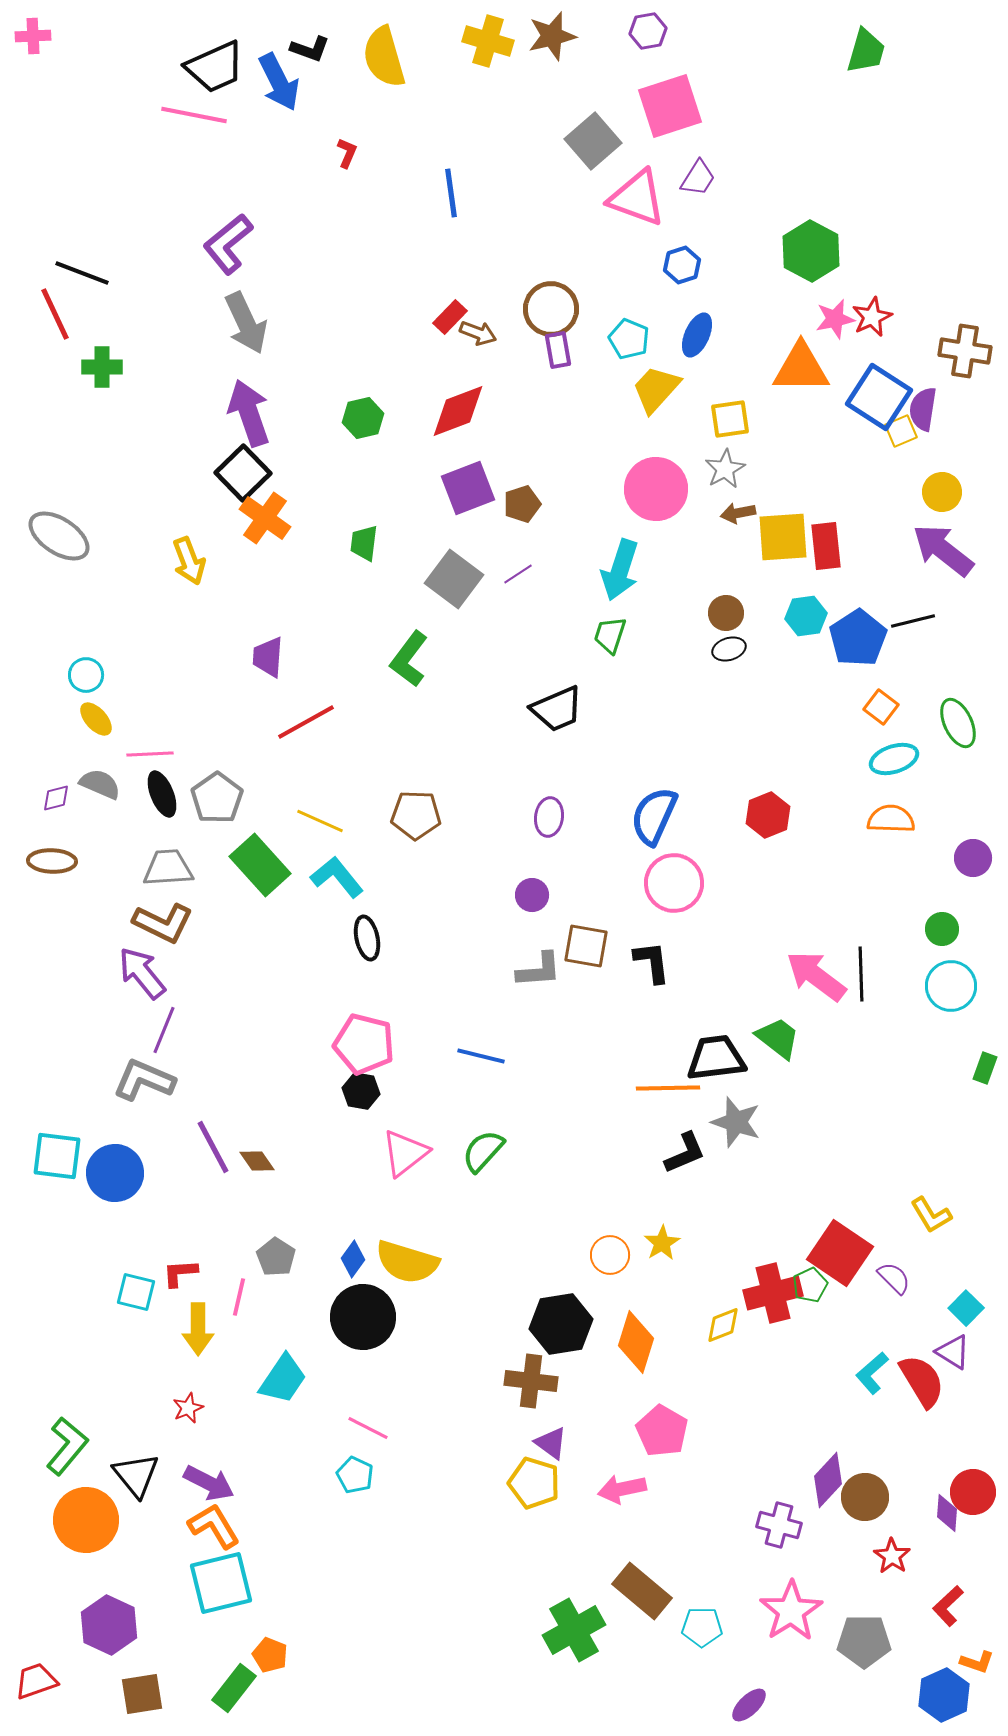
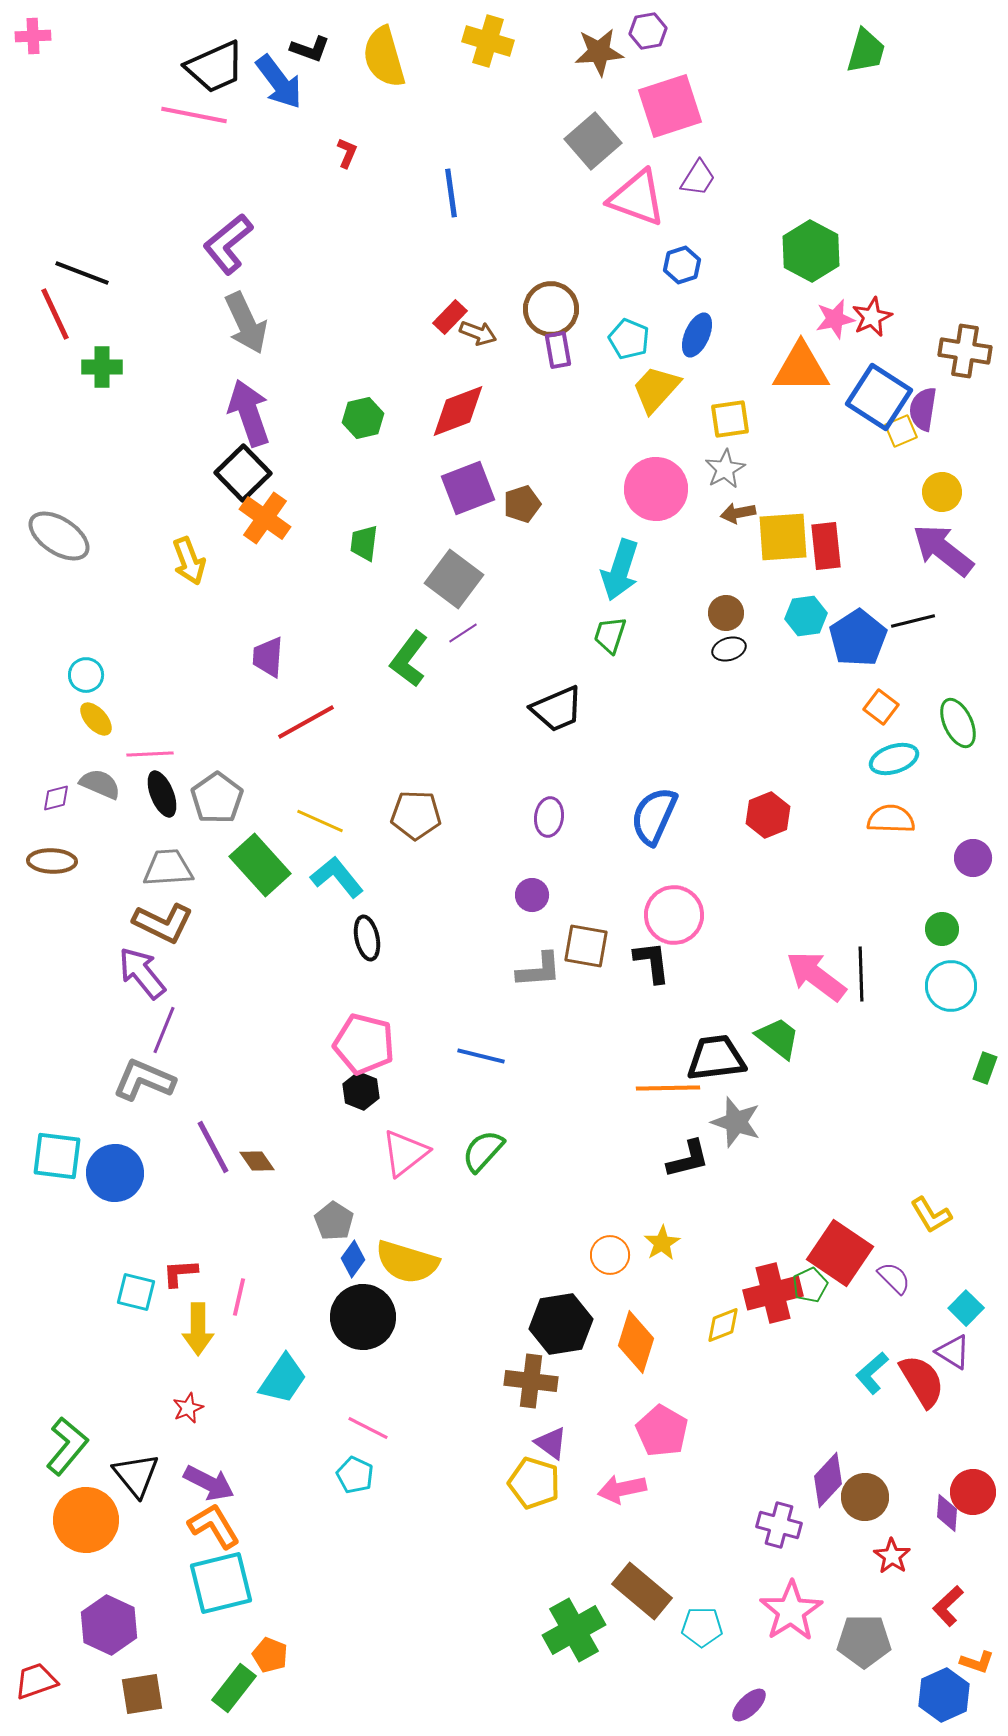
brown star at (552, 36): moved 47 px right, 16 px down; rotated 9 degrees clockwise
blue arrow at (279, 82): rotated 10 degrees counterclockwise
purple line at (518, 574): moved 55 px left, 59 px down
pink circle at (674, 883): moved 32 px down
black hexagon at (361, 1091): rotated 12 degrees clockwise
black L-shape at (685, 1153): moved 3 px right, 6 px down; rotated 9 degrees clockwise
gray pentagon at (276, 1257): moved 58 px right, 36 px up
